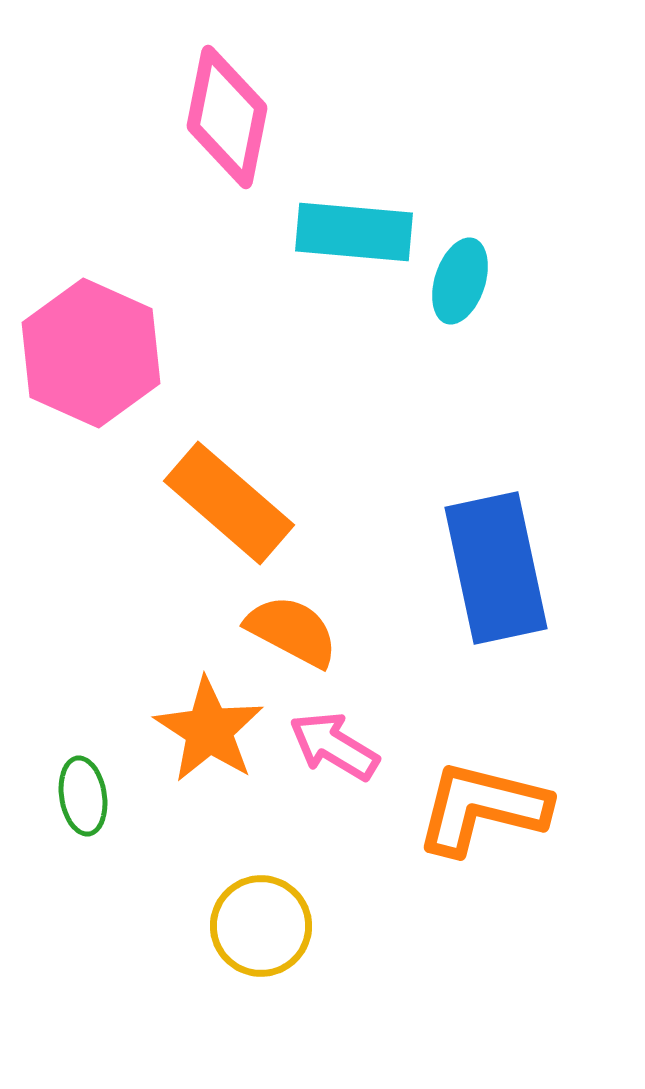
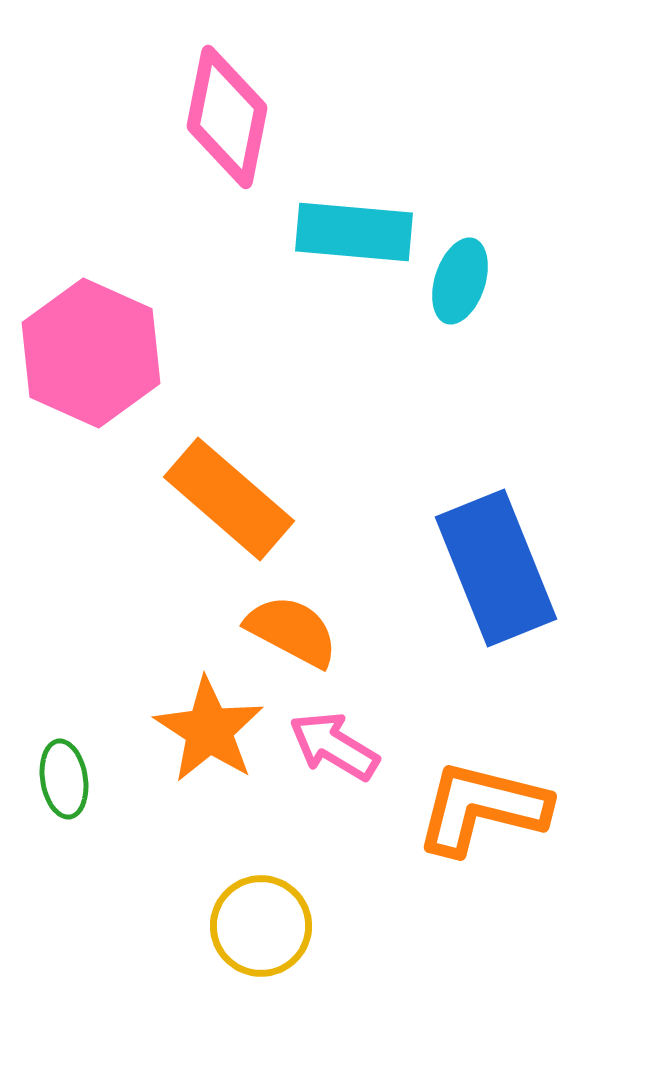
orange rectangle: moved 4 px up
blue rectangle: rotated 10 degrees counterclockwise
green ellipse: moved 19 px left, 17 px up
